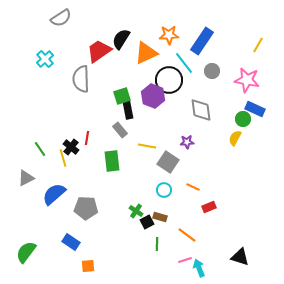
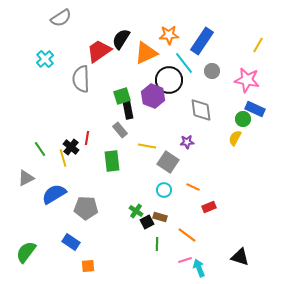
blue semicircle at (54, 194): rotated 10 degrees clockwise
